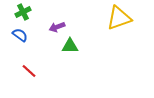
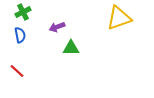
blue semicircle: rotated 42 degrees clockwise
green triangle: moved 1 px right, 2 px down
red line: moved 12 px left
